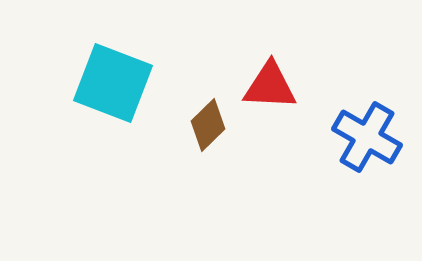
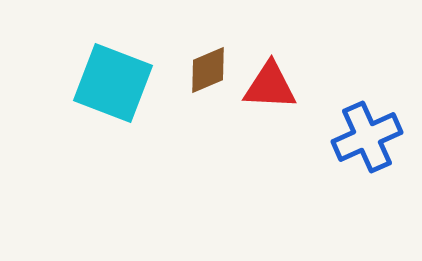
brown diamond: moved 55 px up; rotated 21 degrees clockwise
blue cross: rotated 36 degrees clockwise
